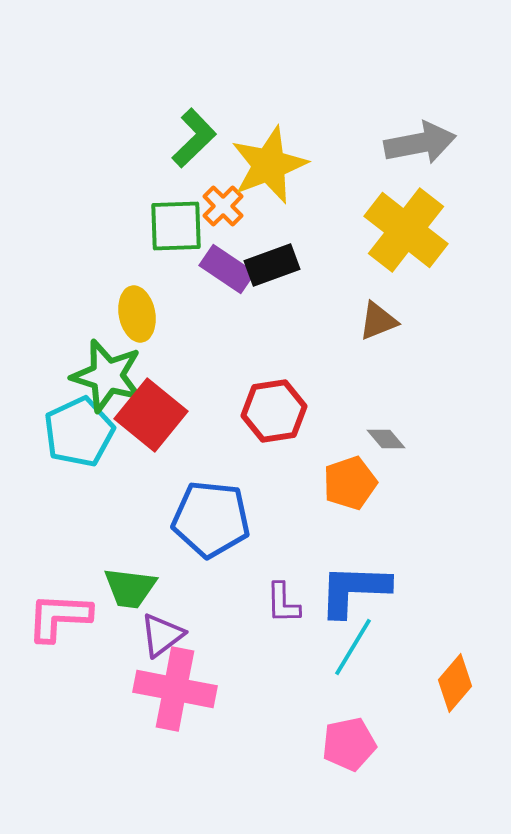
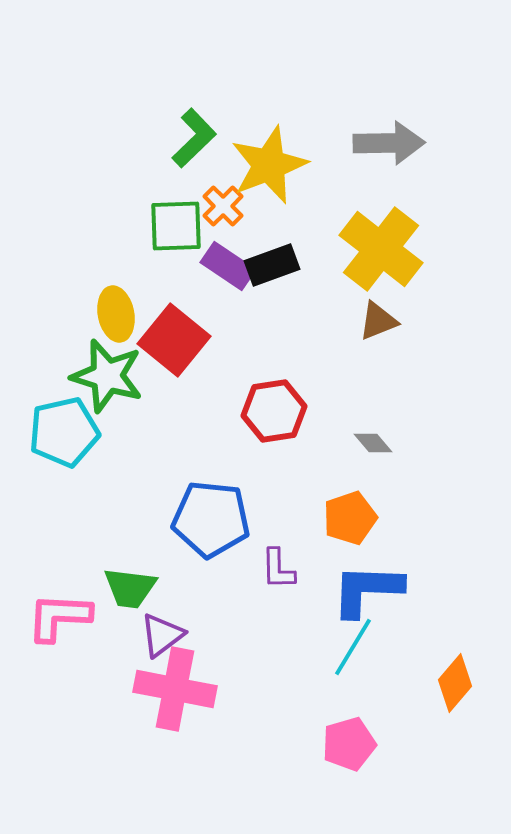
gray arrow: moved 31 px left; rotated 10 degrees clockwise
yellow cross: moved 25 px left, 19 px down
purple rectangle: moved 1 px right, 3 px up
yellow ellipse: moved 21 px left
red square: moved 23 px right, 75 px up
cyan pentagon: moved 15 px left; rotated 12 degrees clockwise
gray diamond: moved 13 px left, 4 px down
orange pentagon: moved 35 px down
blue L-shape: moved 13 px right
purple L-shape: moved 5 px left, 34 px up
pink pentagon: rotated 4 degrees counterclockwise
